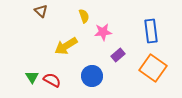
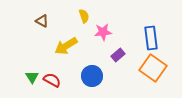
brown triangle: moved 1 px right, 10 px down; rotated 16 degrees counterclockwise
blue rectangle: moved 7 px down
